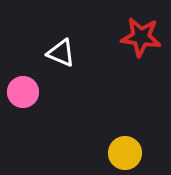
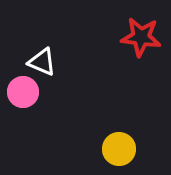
white triangle: moved 19 px left, 9 px down
yellow circle: moved 6 px left, 4 px up
